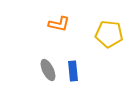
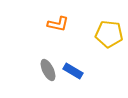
orange L-shape: moved 1 px left
blue rectangle: rotated 54 degrees counterclockwise
